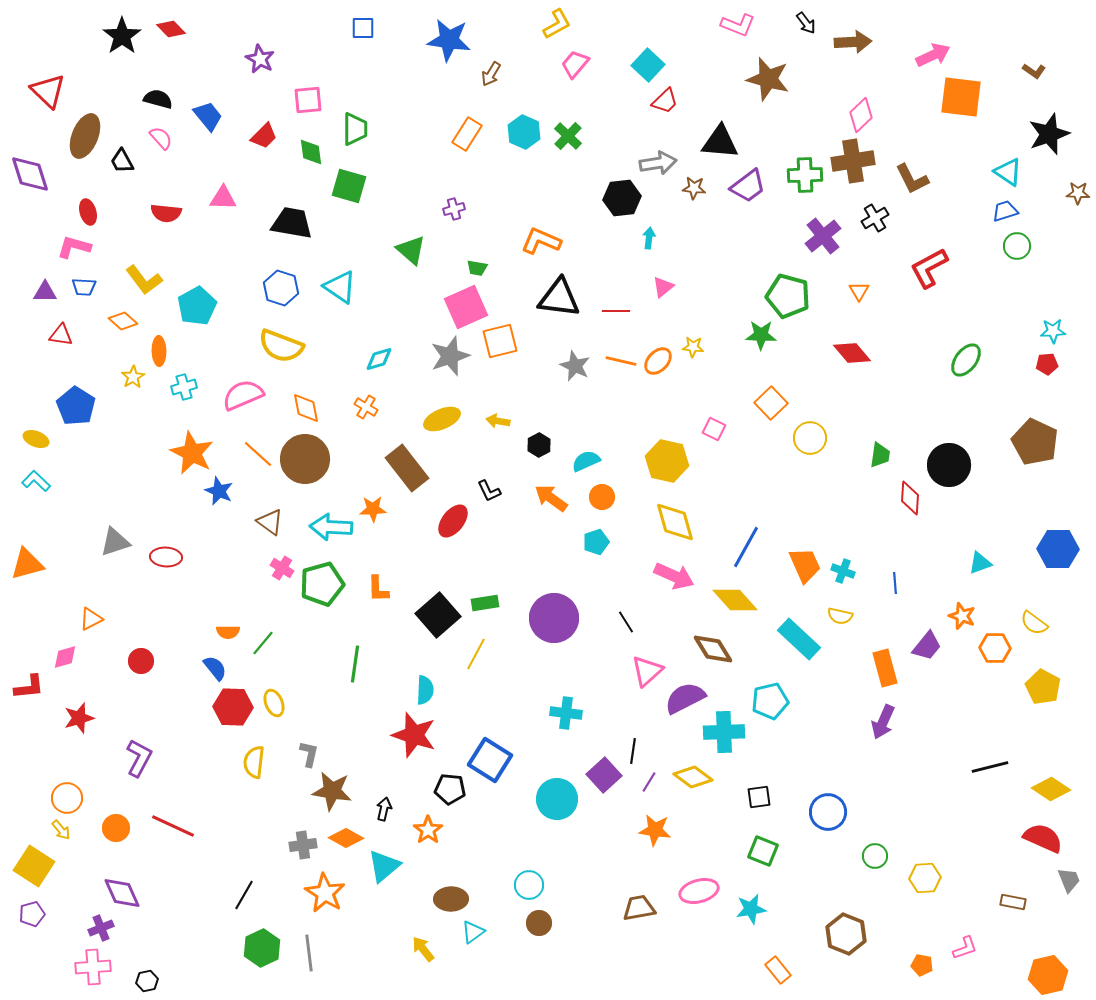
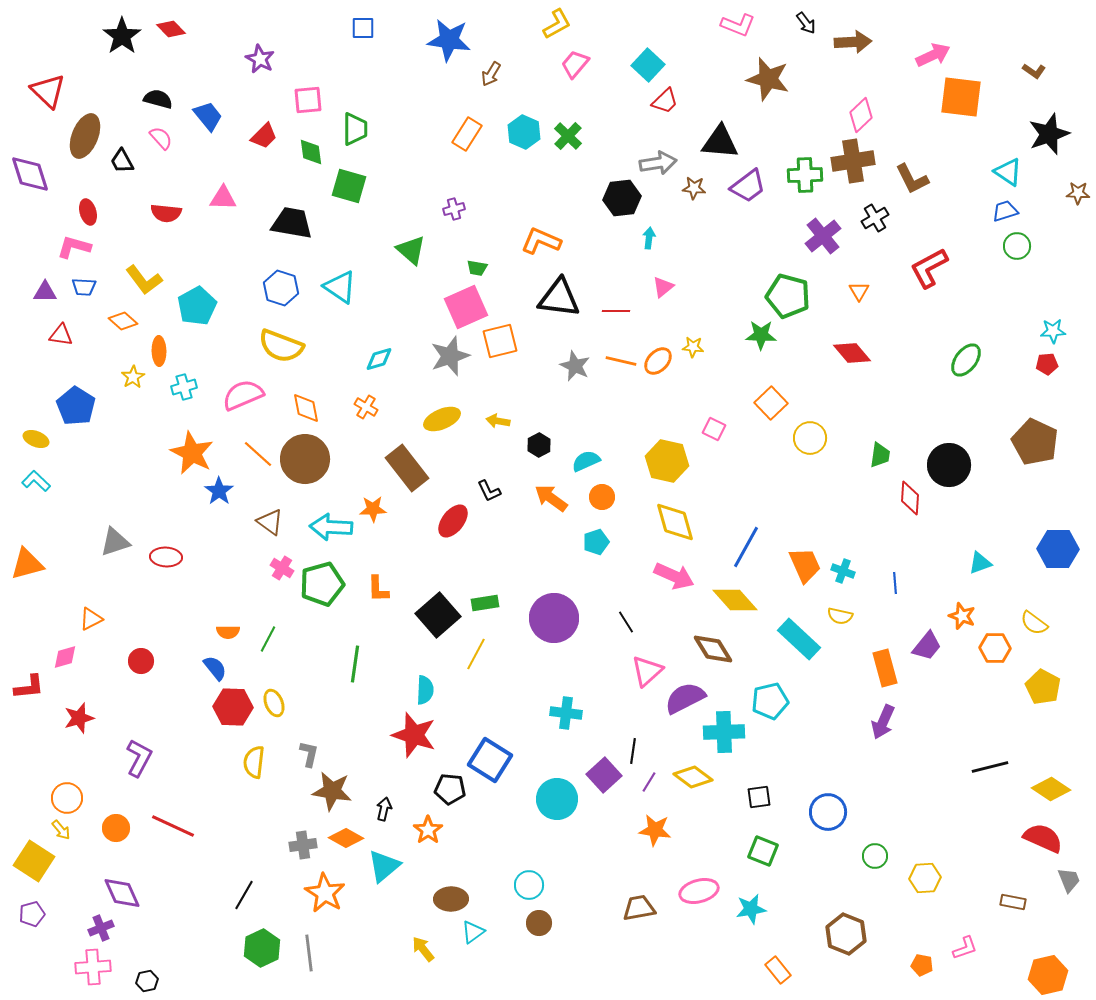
blue star at (219, 491): rotated 12 degrees clockwise
green line at (263, 643): moved 5 px right, 4 px up; rotated 12 degrees counterclockwise
yellow square at (34, 866): moved 5 px up
